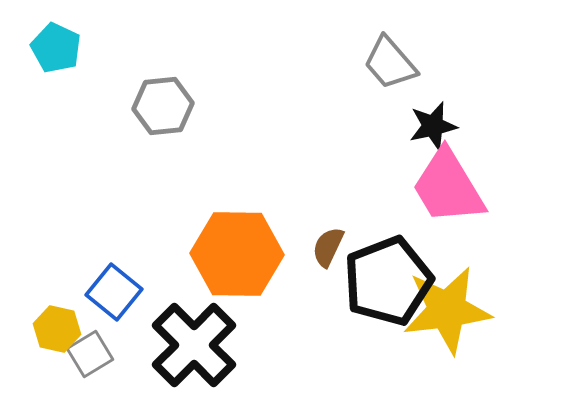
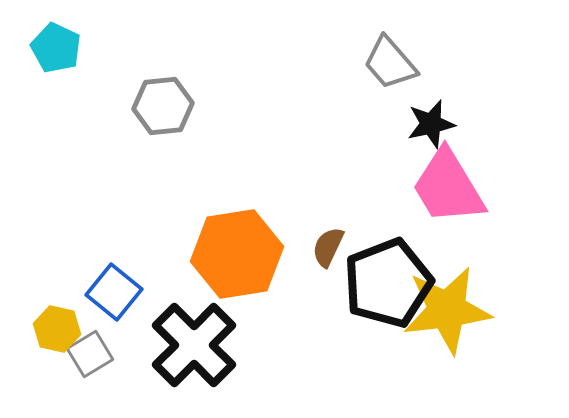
black star: moved 2 px left, 2 px up
orange hexagon: rotated 10 degrees counterclockwise
black pentagon: moved 2 px down
